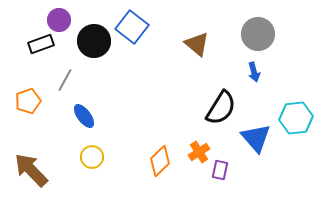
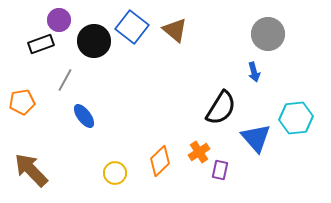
gray circle: moved 10 px right
brown triangle: moved 22 px left, 14 px up
orange pentagon: moved 6 px left, 1 px down; rotated 10 degrees clockwise
yellow circle: moved 23 px right, 16 px down
